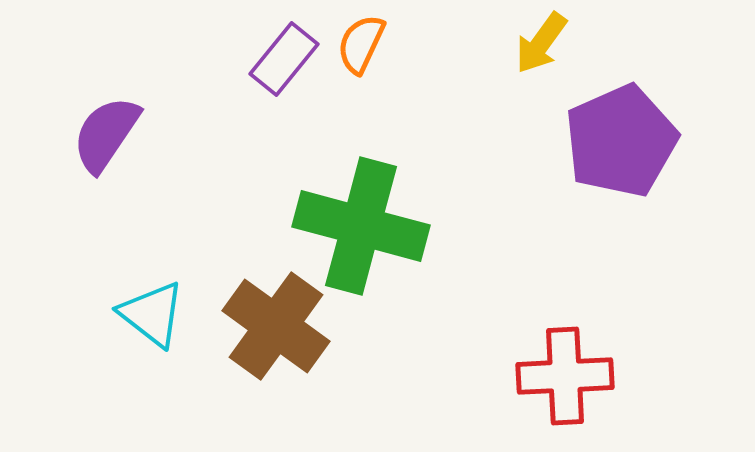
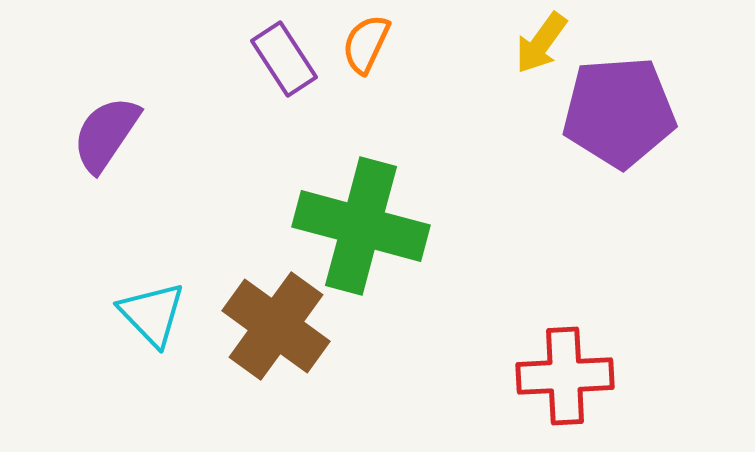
orange semicircle: moved 5 px right
purple rectangle: rotated 72 degrees counterclockwise
purple pentagon: moved 2 px left, 29 px up; rotated 20 degrees clockwise
cyan triangle: rotated 8 degrees clockwise
